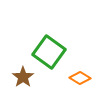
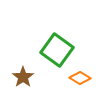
green square: moved 8 px right, 2 px up
